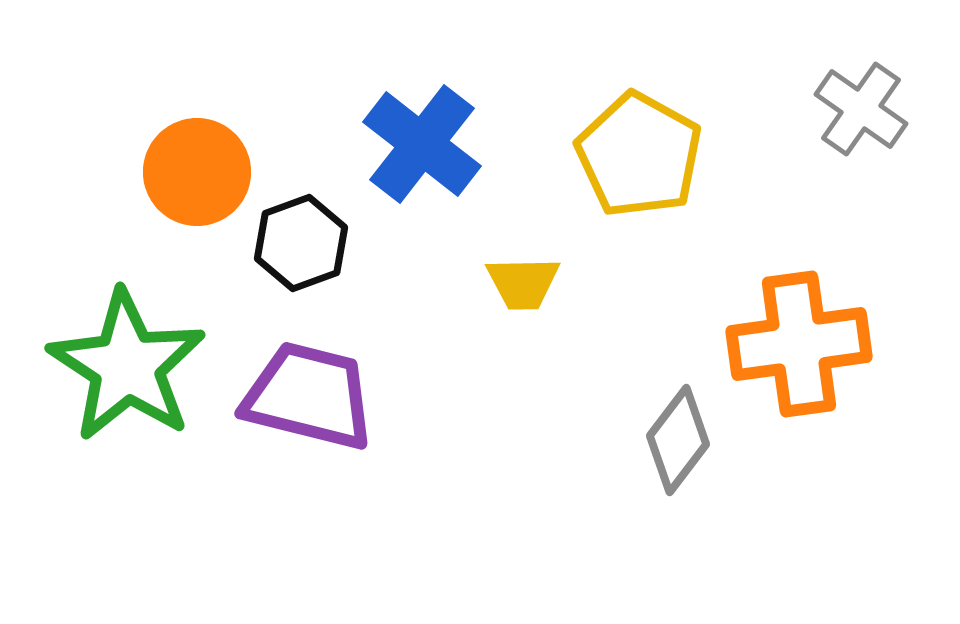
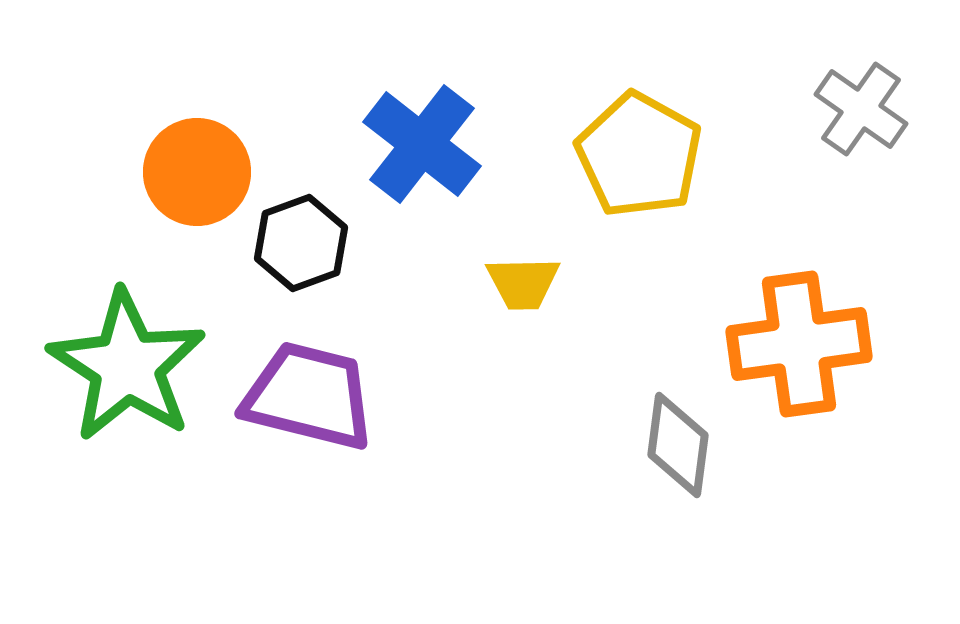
gray diamond: moved 5 px down; rotated 30 degrees counterclockwise
